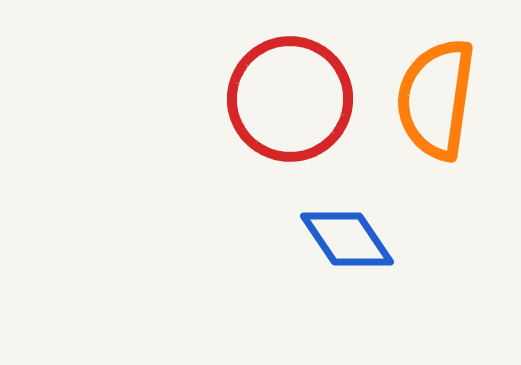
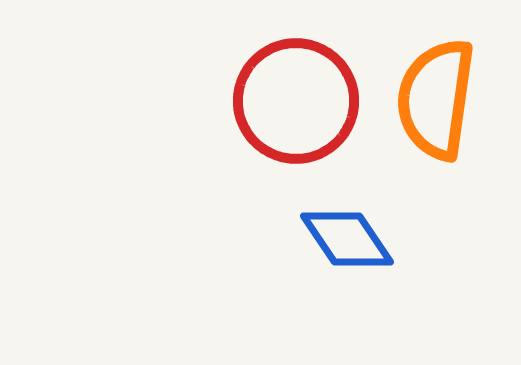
red circle: moved 6 px right, 2 px down
